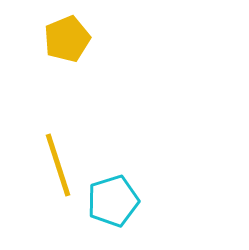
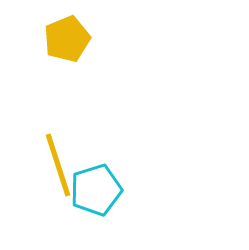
cyan pentagon: moved 17 px left, 11 px up
